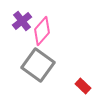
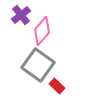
purple cross: moved 1 px left, 6 px up
red rectangle: moved 26 px left
